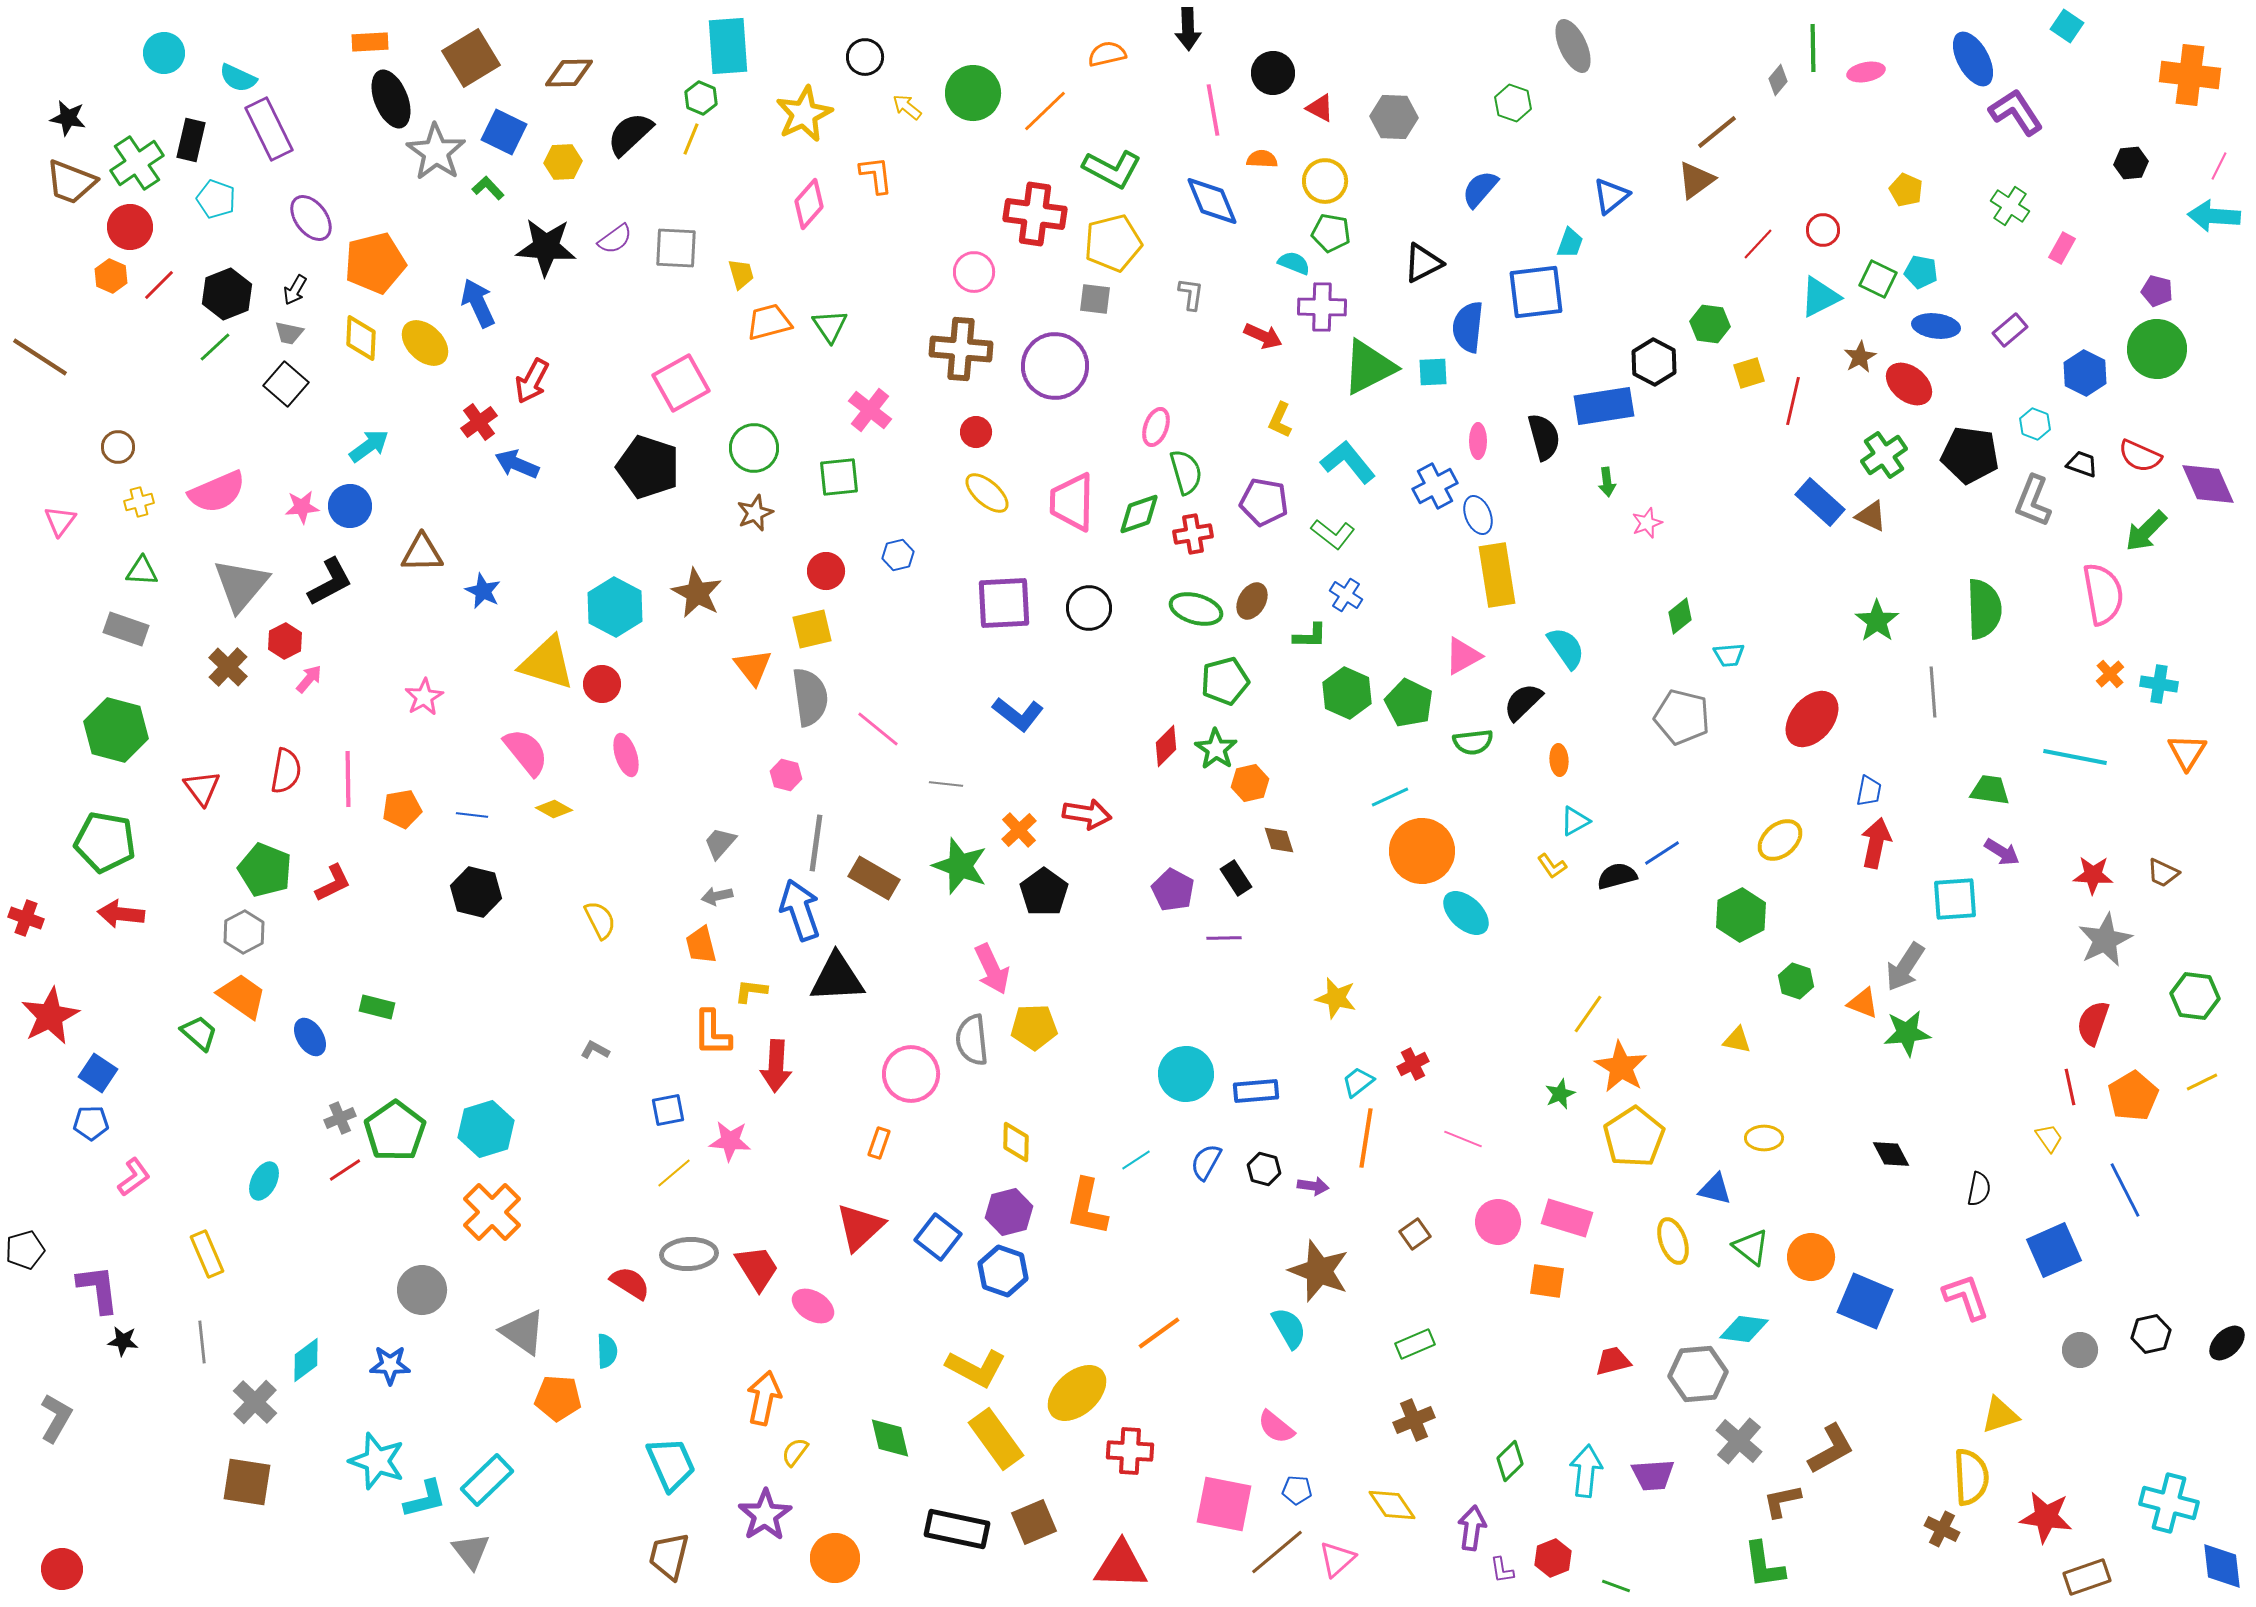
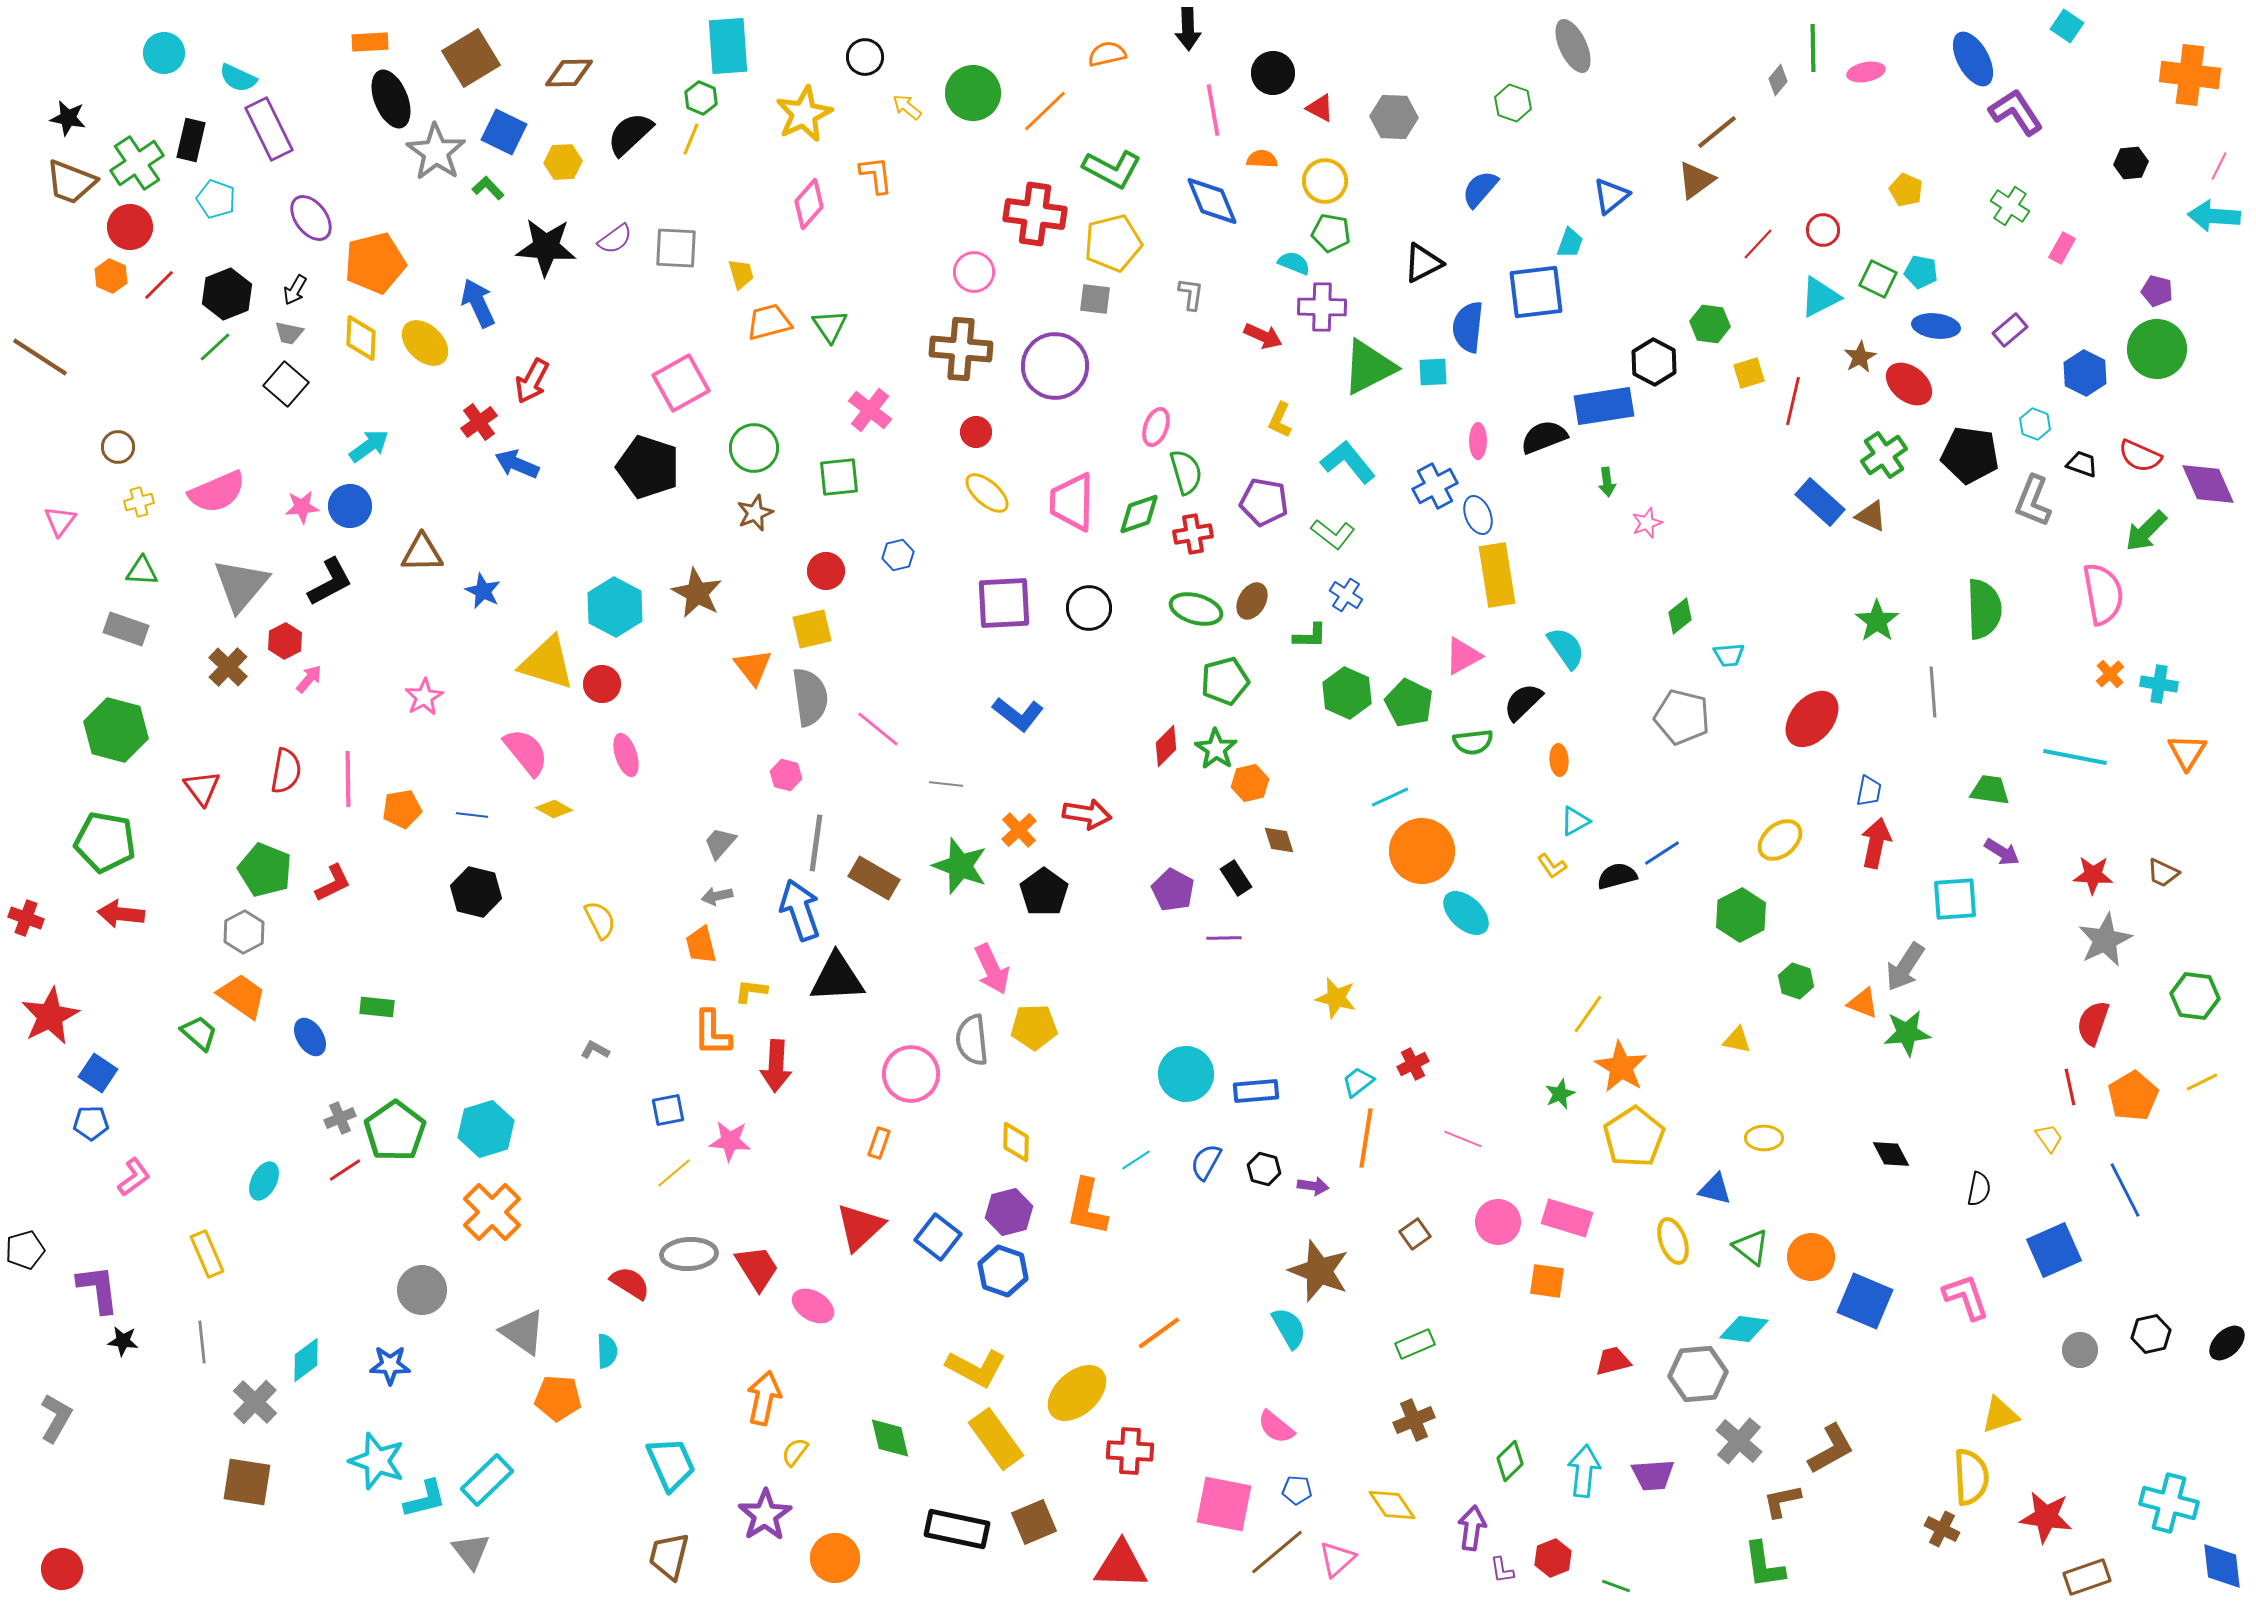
black semicircle at (1544, 437): rotated 96 degrees counterclockwise
green rectangle at (377, 1007): rotated 8 degrees counterclockwise
cyan arrow at (1586, 1471): moved 2 px left
